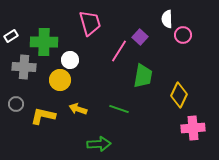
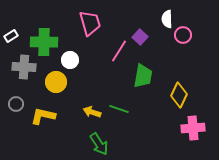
yellow circle: moved 4 px left, 2 px down
yellow arrow: moved 14 px right, 3 px down
green arrow: rotated 60 degrees clockwise
